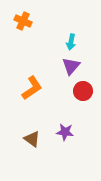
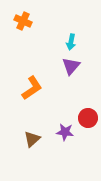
red circle: moved 5 px right, 27 px down
brown triangle: rotated 42 degrees clockwise
